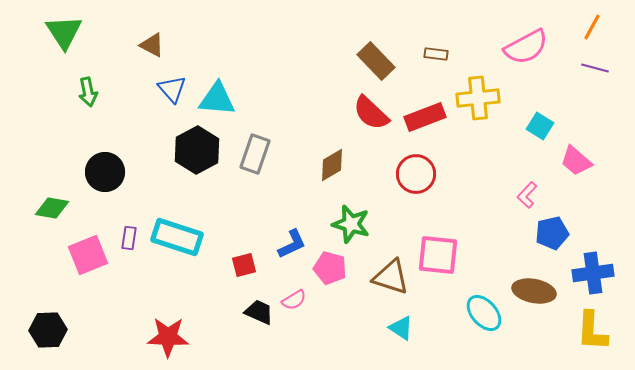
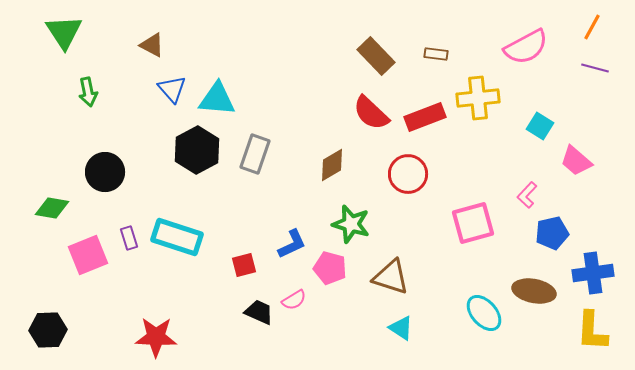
brown rectangle at (376, 61): moved 5 px up
red circle at (416, 174): moved 8 px left
purple rectangle at (129, 238): rotated 25 degrees counterclockwise
pink square at (438, 255): moved 35 px right, 32 px up; rotated 21 degrees counterclockwise
red star at (168, 337): moved 12 px left
